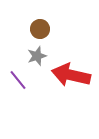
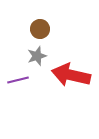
purple line: rotated 65 degrees counterclockwise
